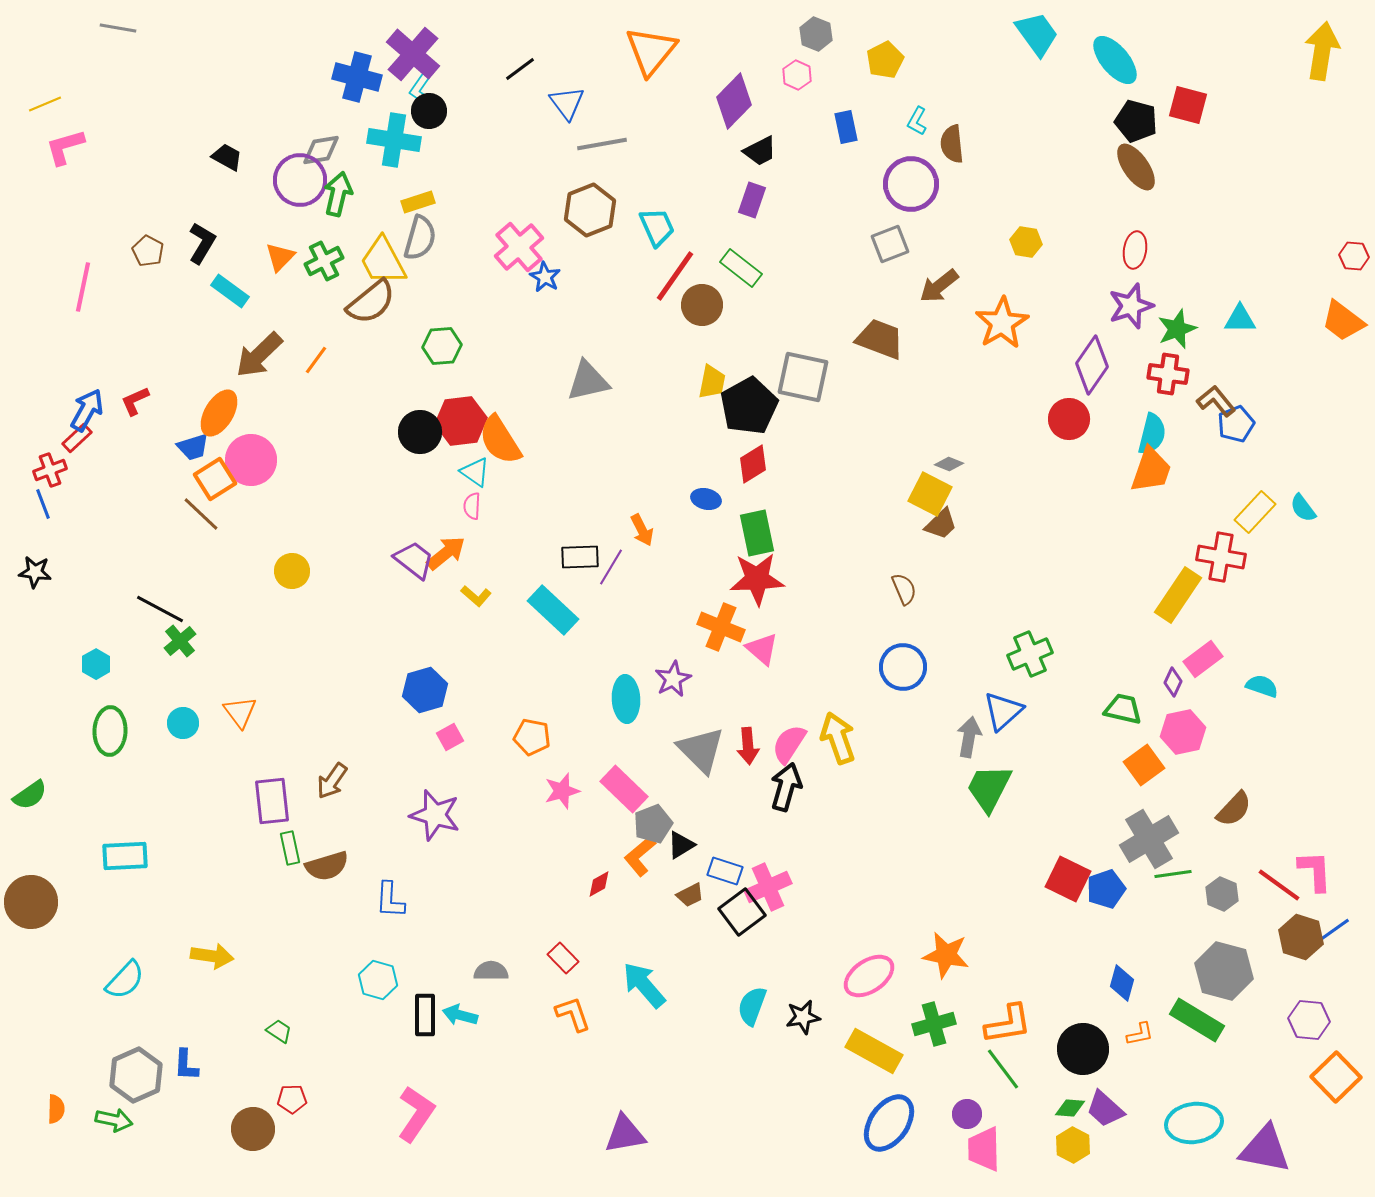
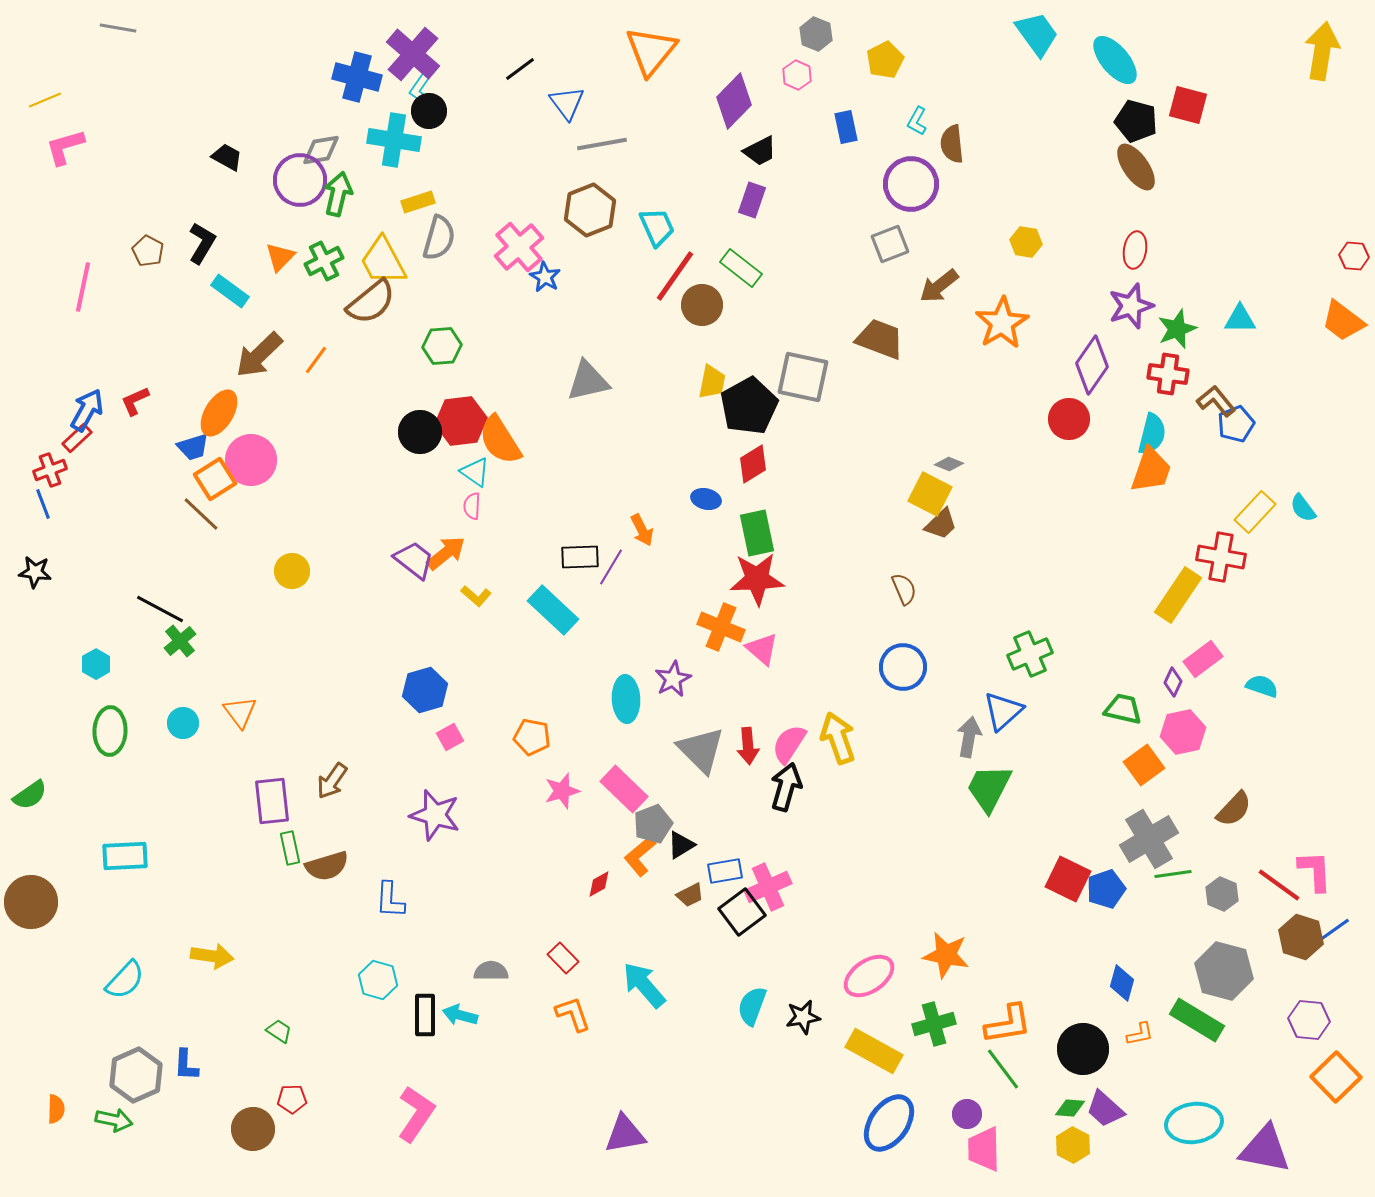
yellow line at (45, 104): moved 4 px up
gray semicircle at (420, 238): moved 19 px right
blue rectangle at (725, 871): rotated 28 degrees counterclockwise
